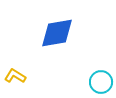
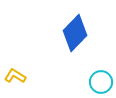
blue diamond: moved 18 px right; rotated 36 degrees counterclockwise
